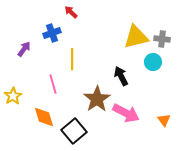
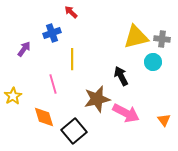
brown star: rotated 20 degrees clockwise
